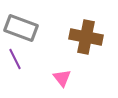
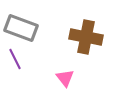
pink triangle: moved 3 px right
